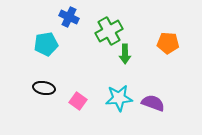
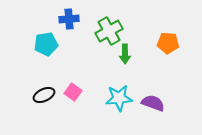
blue cross: moved 2 px down; rotated 30 degrees counterclockwise
black ellipse: moved 7 px down; rotated 35 degrees counterclockwise
pink square: moved 5 px left, 9 px up
